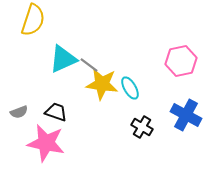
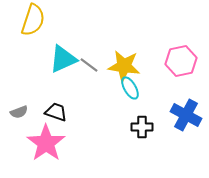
yellow star: moved 22 px right, 18 px up
black cross: rotated 30 degrees counterclockwise
pink star: rotated 24 degrees clockwise
